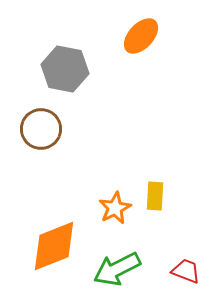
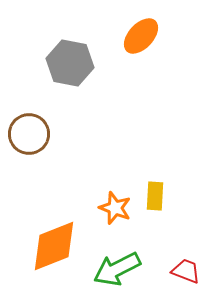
gray hexagon: moved 5 px right, 6 px up
brown circle: moved 12 px left, 5 px down
orange star: rotated 24 degrees counterclockwise
